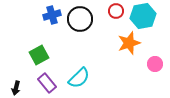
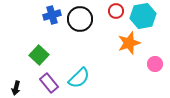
green square: rotated 18 degrees counterclockwise
purple rectangle: moved 2 px right
